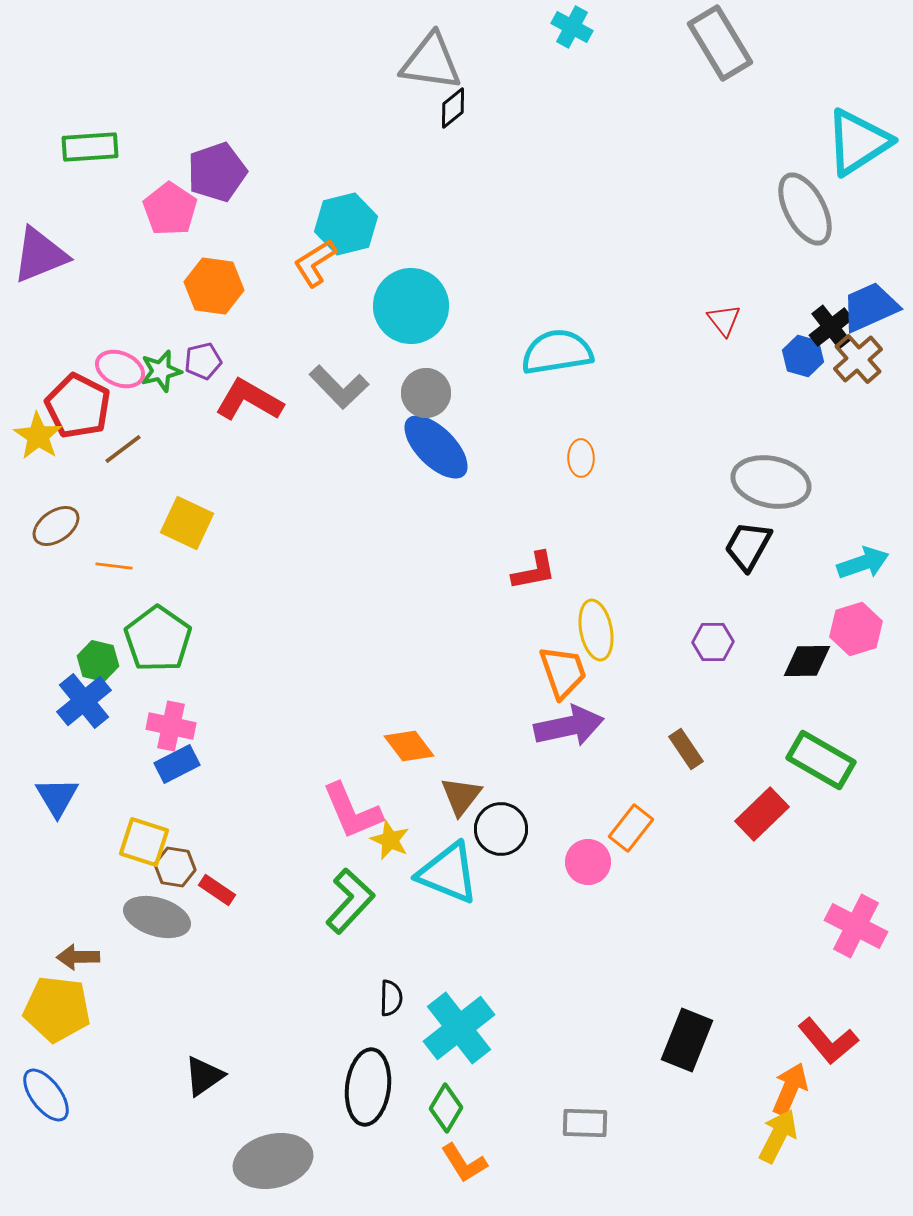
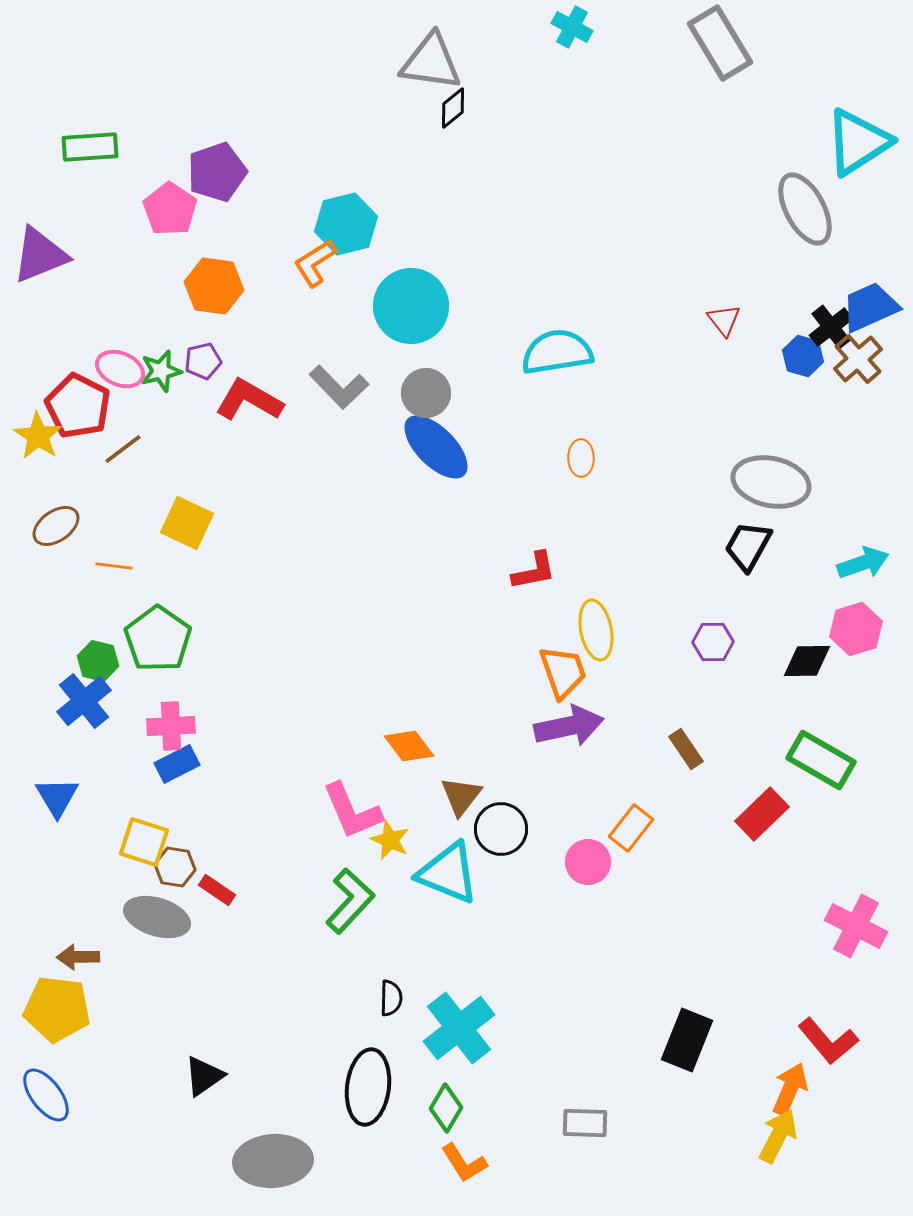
pink cross at (171, 726): rotated 15 degrees counterclockwise
gray ellipse at (273, 1161): rotated 10 degrees clockwise
